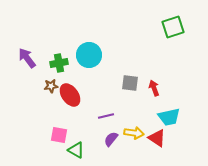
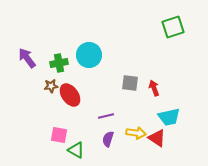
yellow arrow: moved 2 px right
purple semicircle: moved 3 px left; rotated 21 degrees counterclockwise
